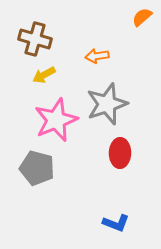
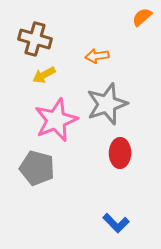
blue L-shape: rotated 24 degrees clockwise
